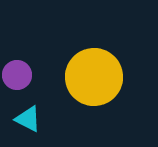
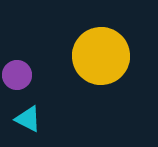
yellow circle: moved 7 px right, 21 px up
